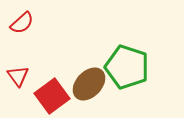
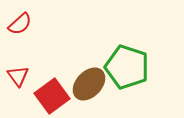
red semicircle: moved 2 px left, 1 px down
